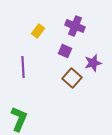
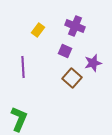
yellow rectangle: moved 1 px up
